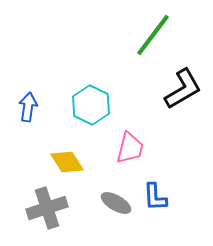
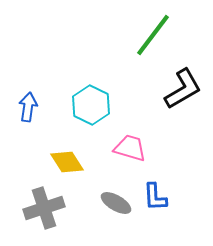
pink trapezoid: rotated 88 degrees counterclockwise
gray cross: moved 3 px left
